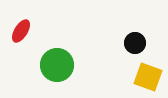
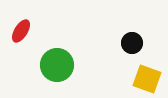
black circle: moved 3 px left
yellow square: moved 1 px left, 2 px down
